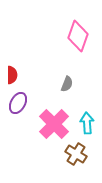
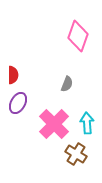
red semicircle: moved 1 px right
